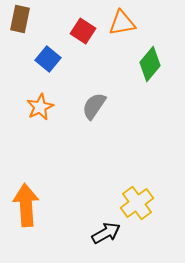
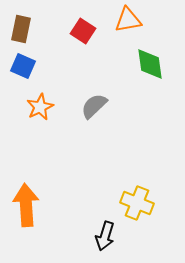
brown rectangle: moved 1 px right, 10 px down
orange triangle: moved 6 px right, 3 px up
blue square: moved 25 px left, 7 px down; rotated 15 degrees counterclockwise
green diamond: rotated 48 degrees counterclockwise
gray semicircle: rotated 12 degrees clockwise
yellow cross: rotated 32 degrees counterclockwise
black arrow: moved 1 px left, 3 px down; rotated 136 degrees clockwise
